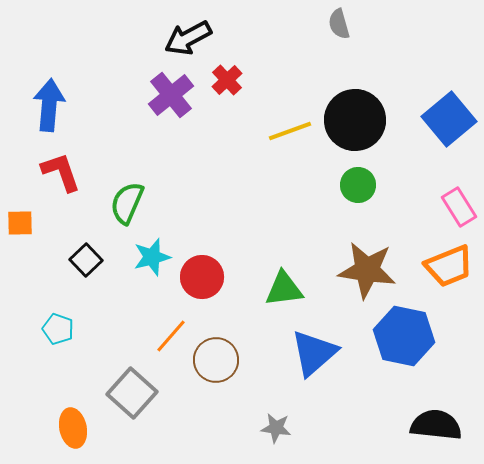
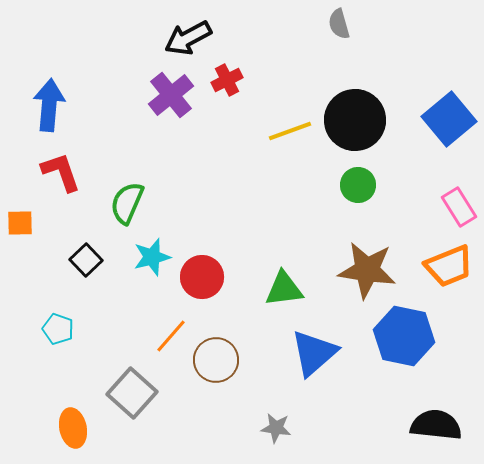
red cross: rotated 16 degrees clockwise
